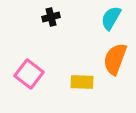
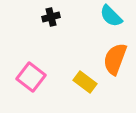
cyan semicircle: moved 2 px up; rotated 75 degrees counterclockwise
pink square: moved 2 px right, 3 px down
yellow rectangle: moved 3 px right; rotated 35 degrees clockwise
